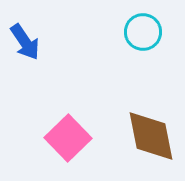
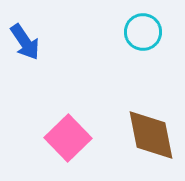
brown diamond: moved 1 px up
